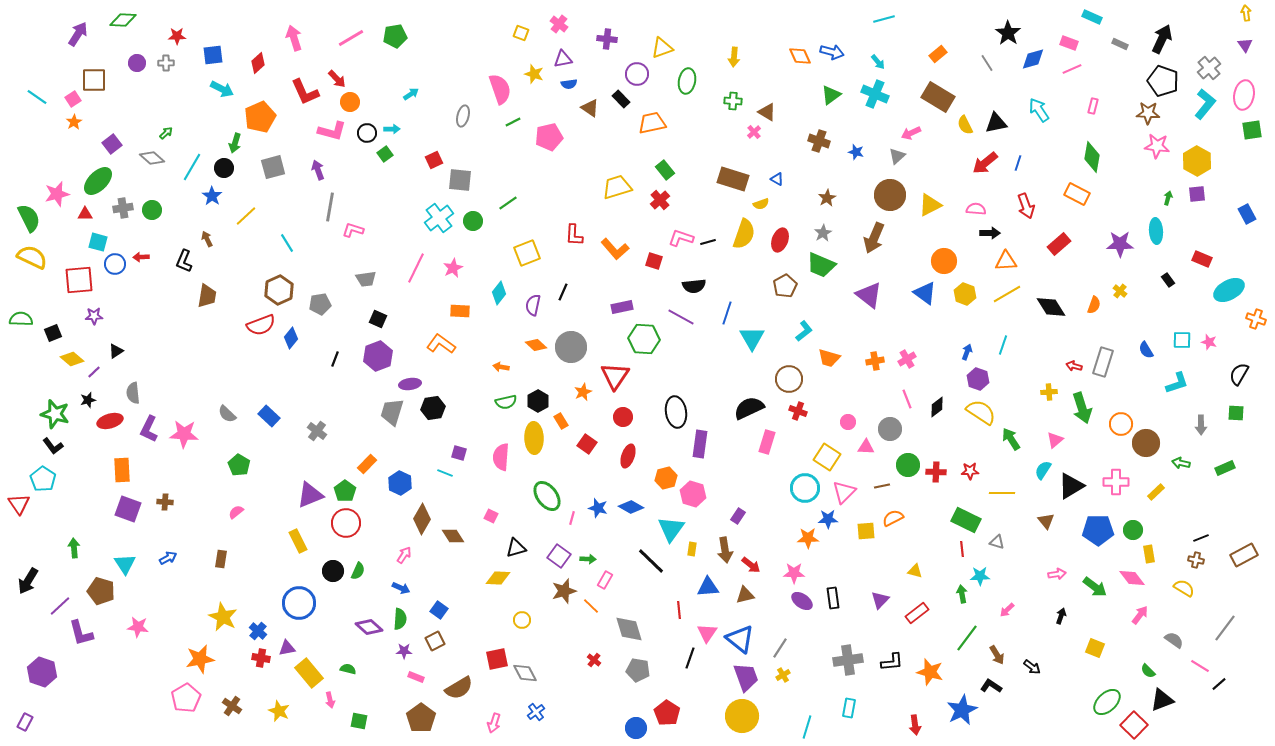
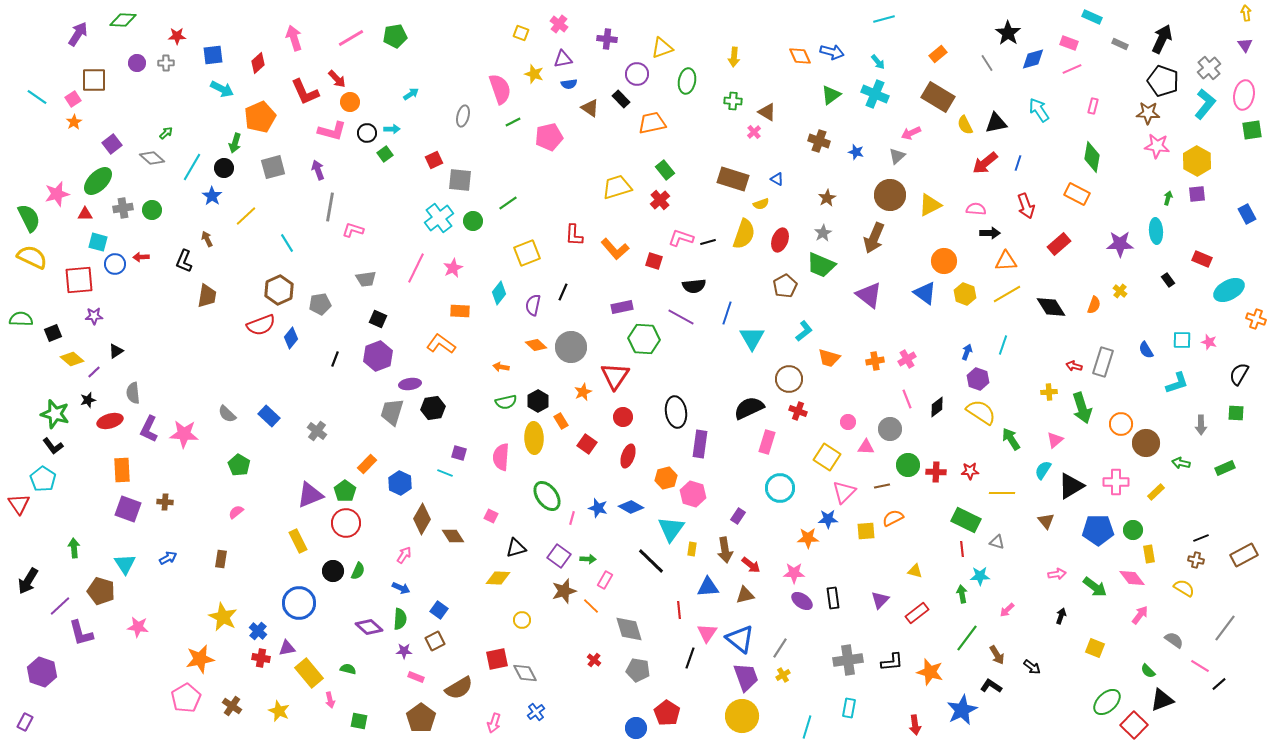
cyan circle at (805, 488): moved 25 px left
